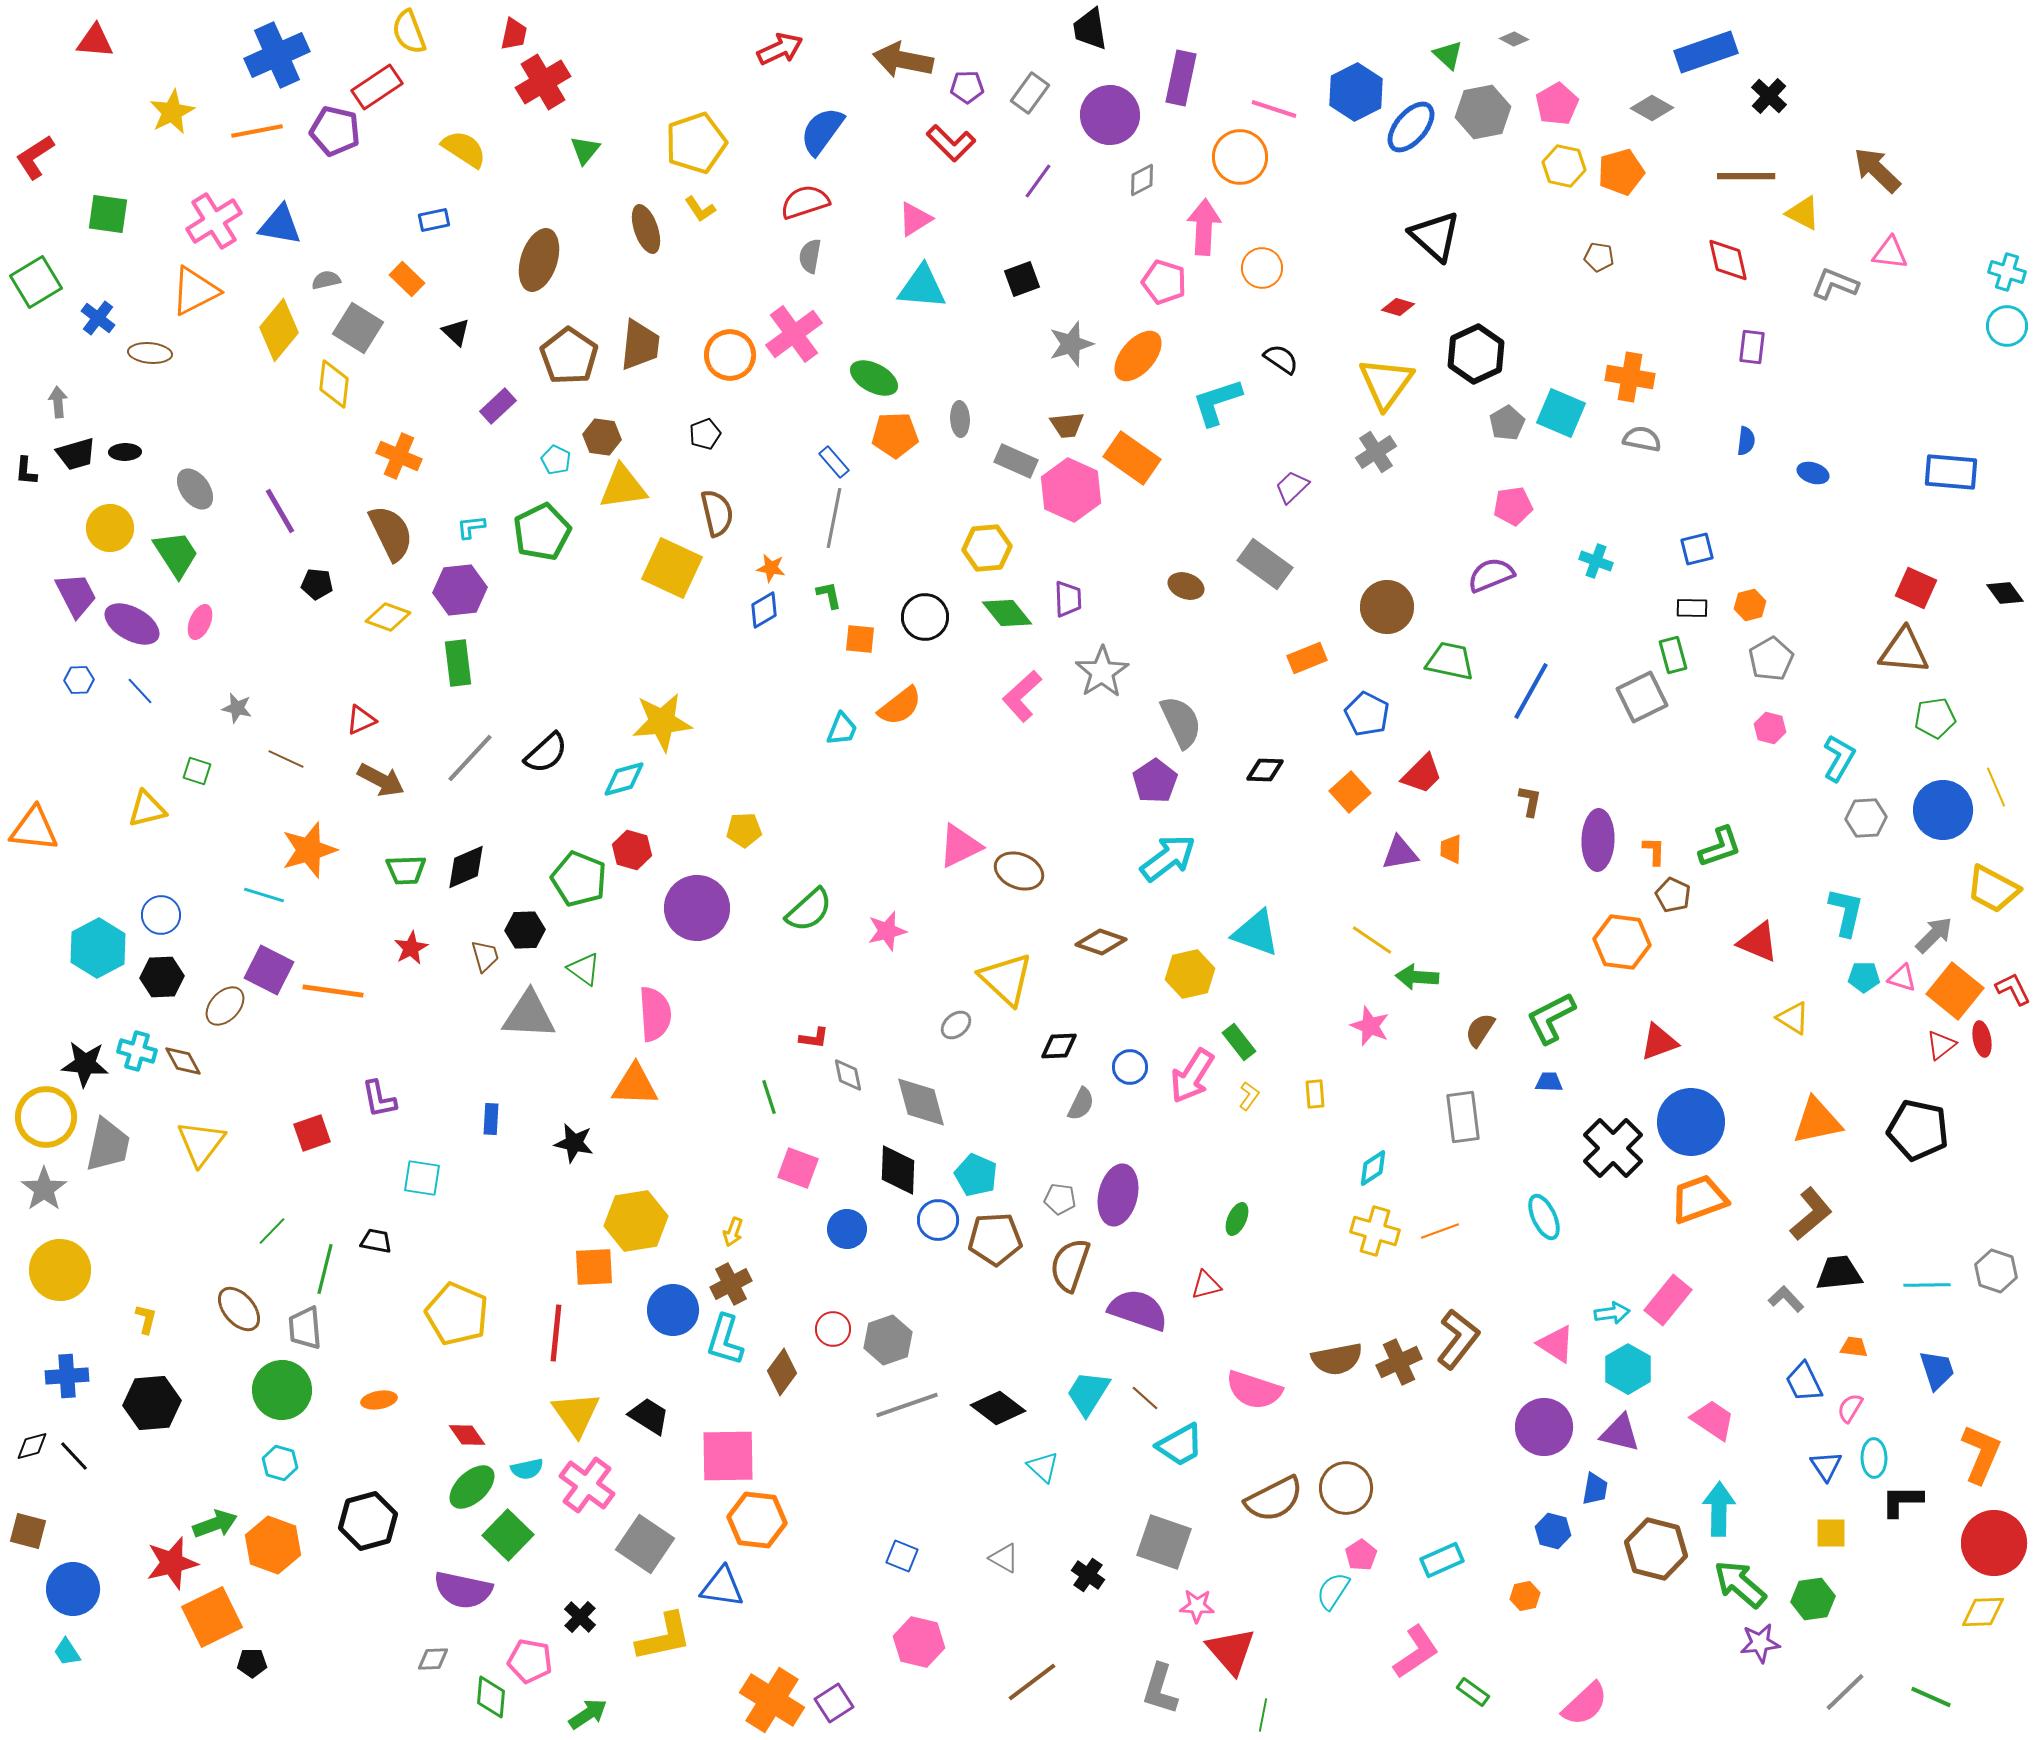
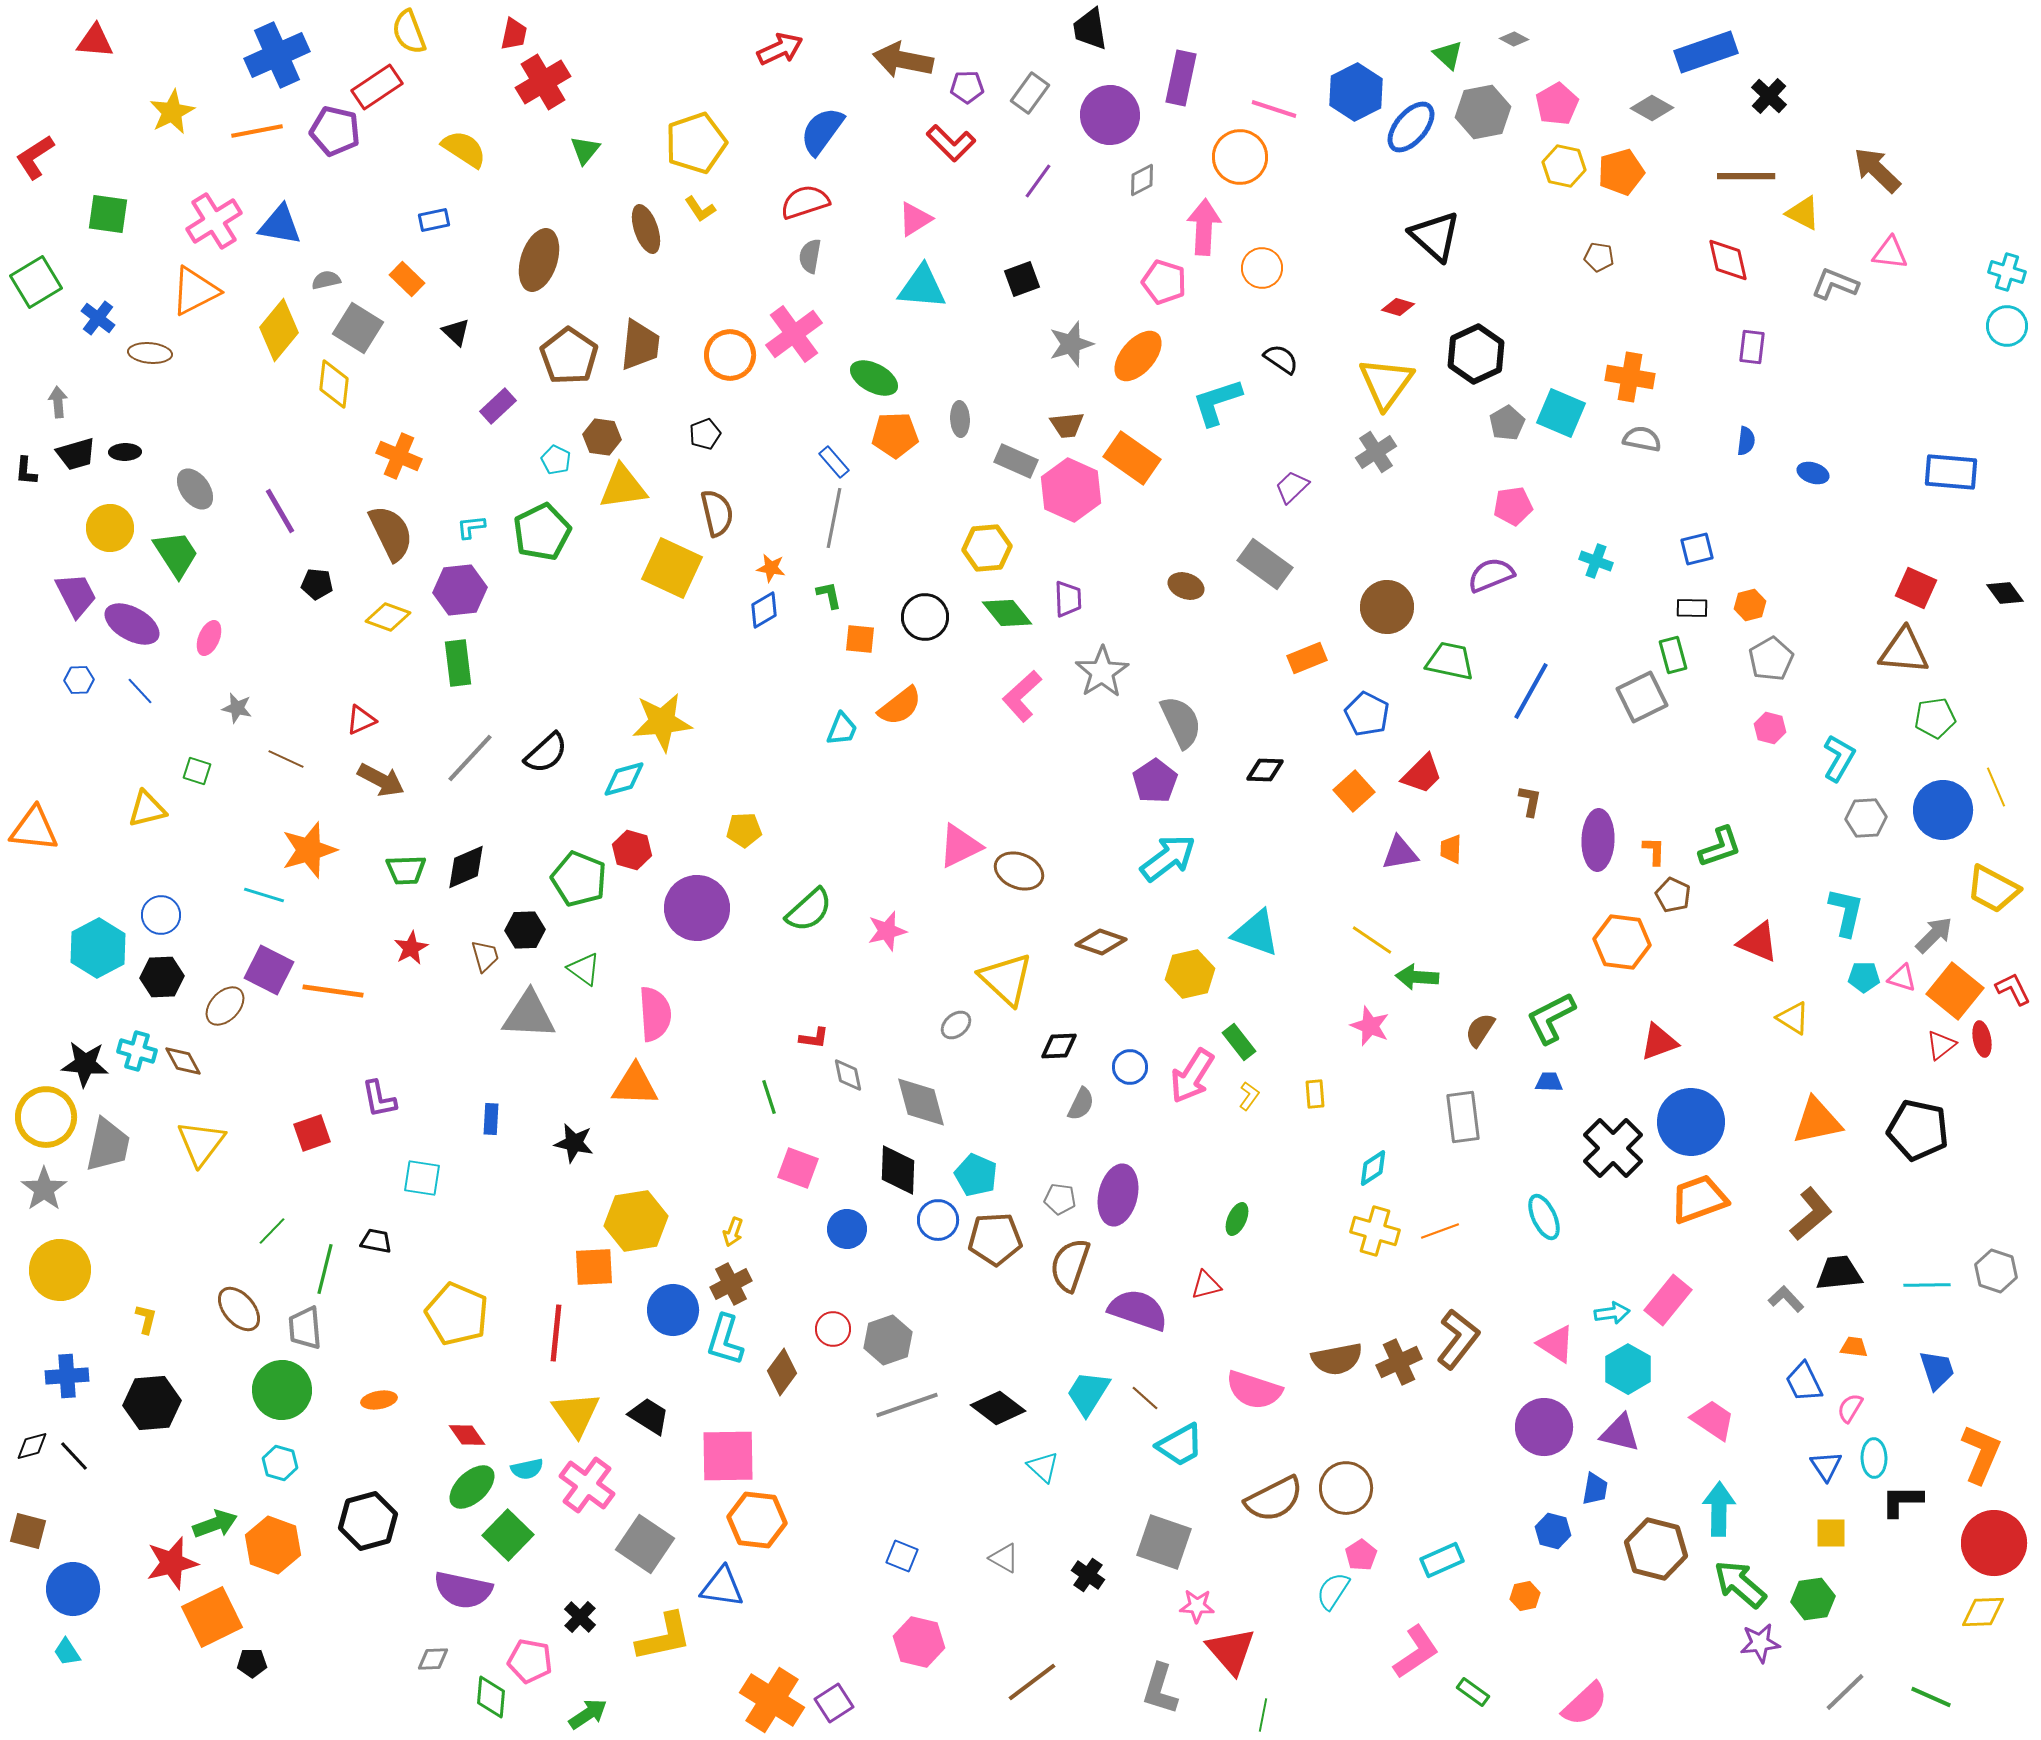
pink ellipse at (200, 622): moved 9 px right, 16 px down
orange square at (1350, 792): moved 4 px right, 1 px up
